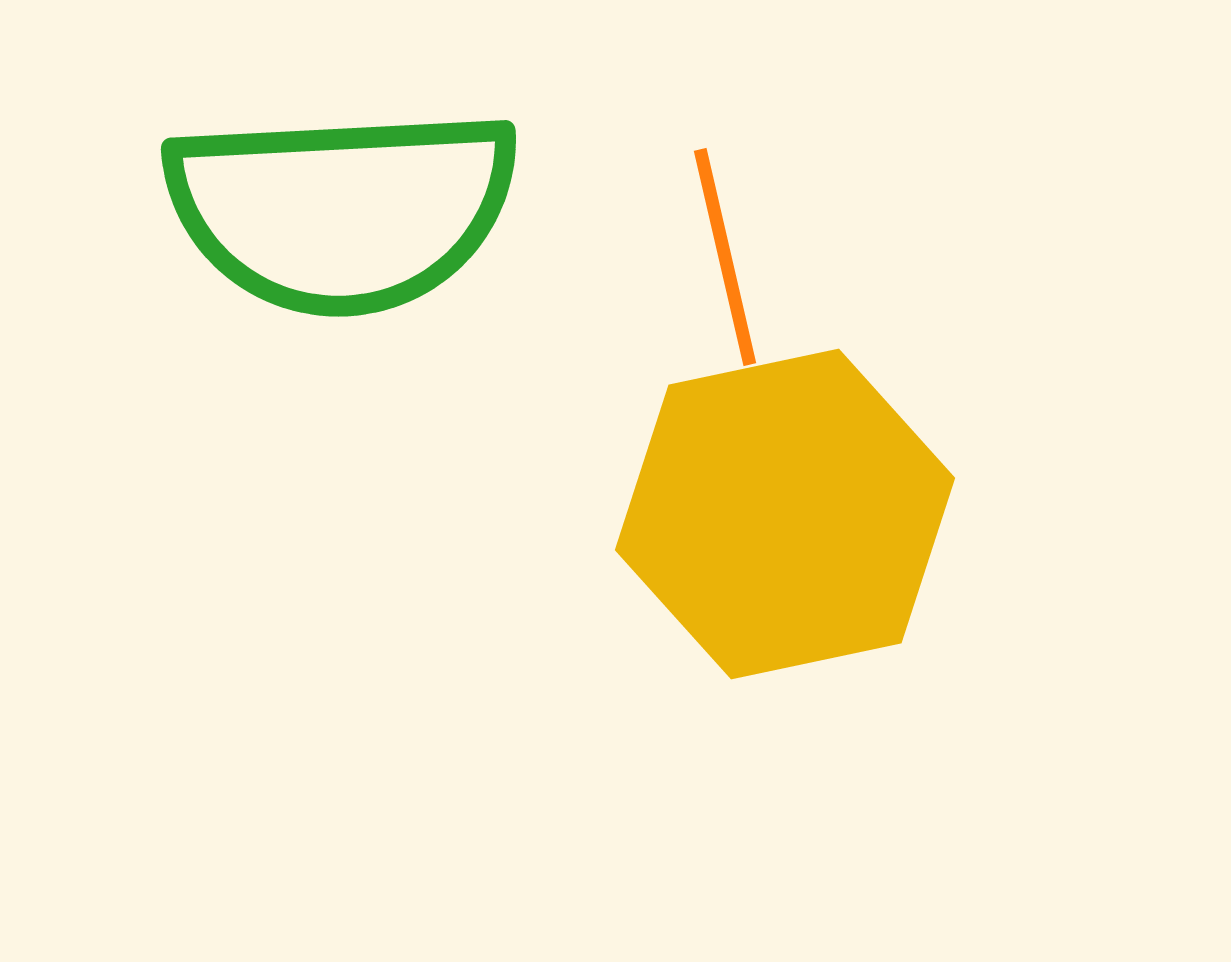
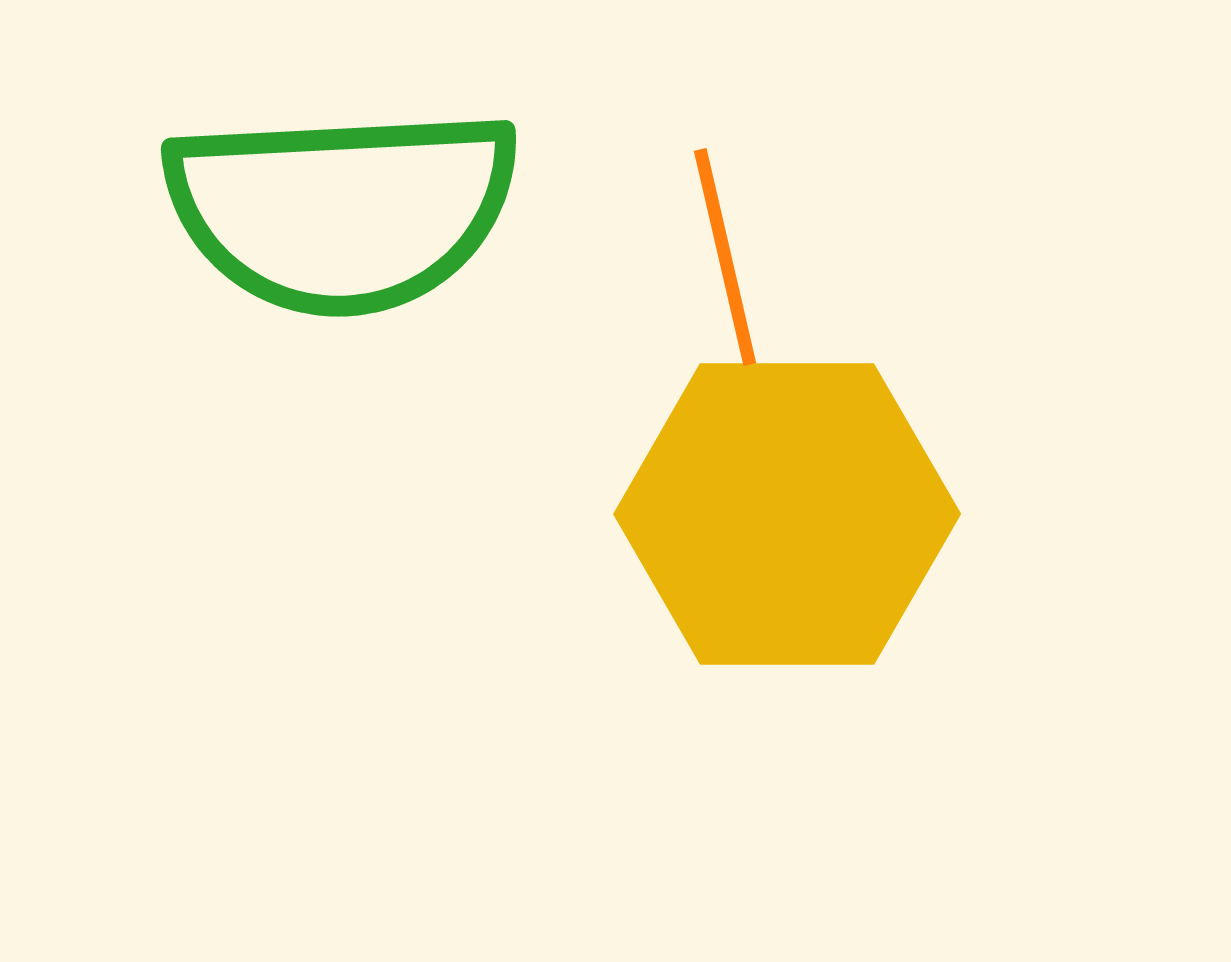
yellow hexagon: moved 2 px right; rotated 12 degrees clockwise
